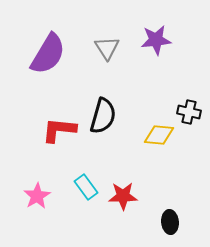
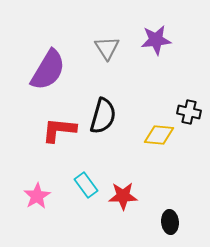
purple semicircle: moved 16 px down
cyan rectangle: moved 2 px up
